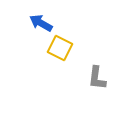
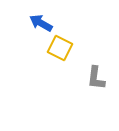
gray L-shape: moved 1 px left
